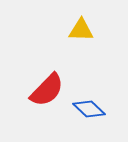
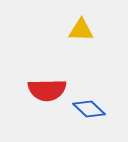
red semicircle: rotated 45 degrees clockwise
